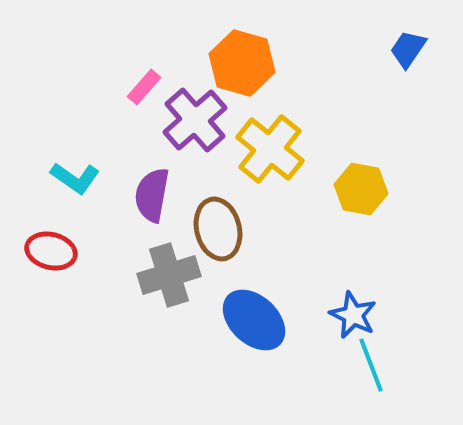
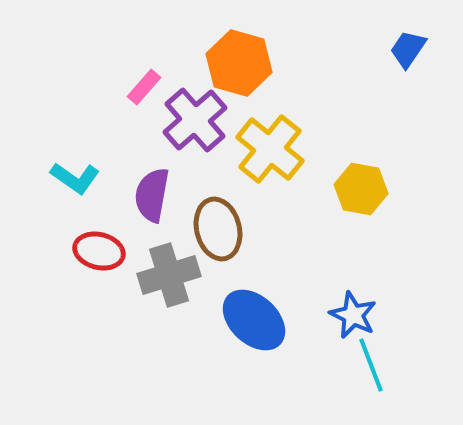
orange hexagon: moved 3 px left
red ellipse: moved 48 px right
